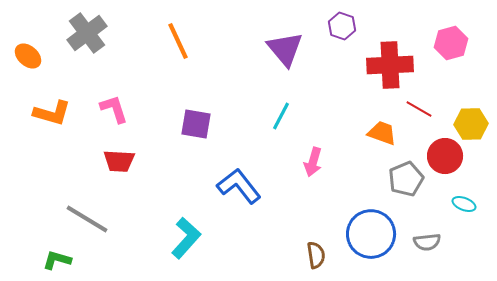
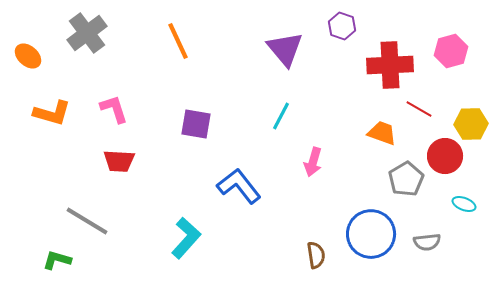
pink hexagon: moved 8 px down
gray pentagon: rotated 8 degrees counterclockwise
gray line: moved 2 px down
